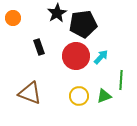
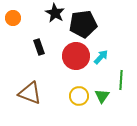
black star: moved 2 px left; rotated 12 degrees counterclockwise
green triangle: moved 2 px left; rotated 35 degrees counterclockwise
